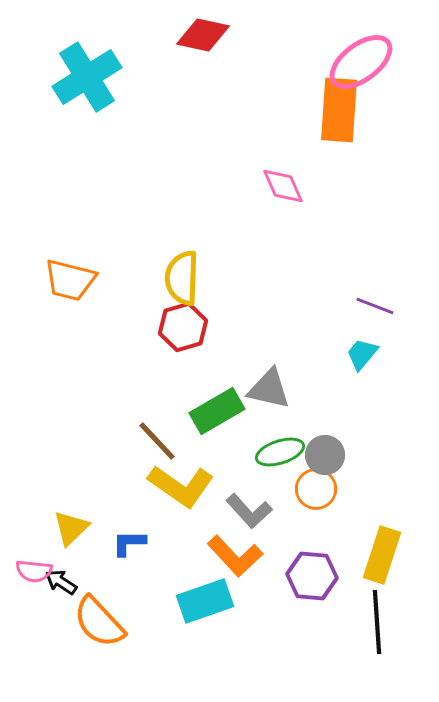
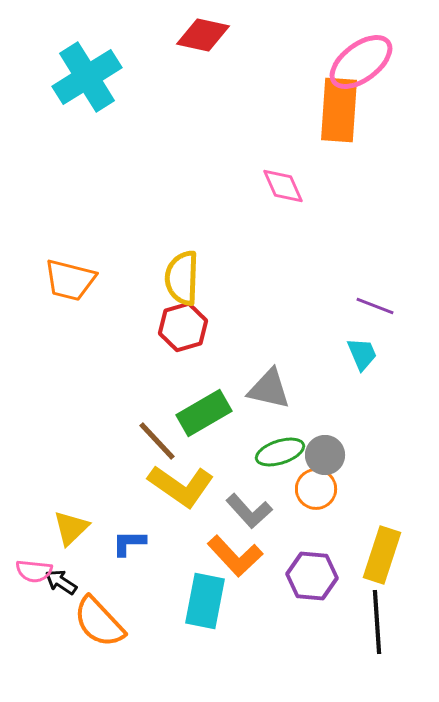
cyan trapezoid: rotated 117 degrees clockwise
green rectangle: moved 13 px left, 2 px down
cyan rectangle: rotated 60 degrees counterclockwise
